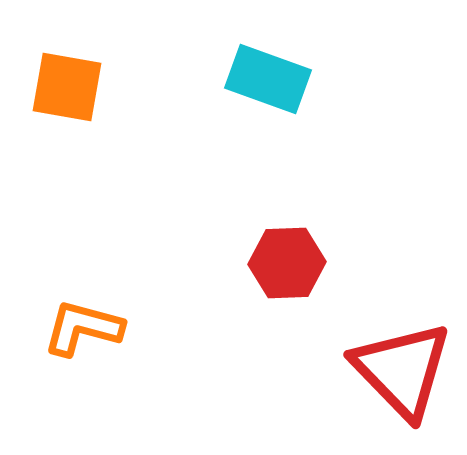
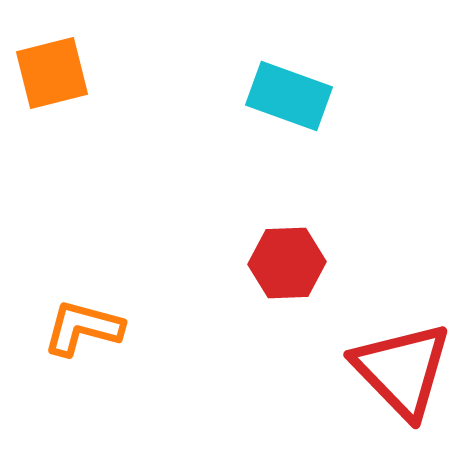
cyan rectangle: moved 21 px right, 17 px down
orange square: moved 15 px left, 14 px up; rotated 24 degrees counterclockwise
